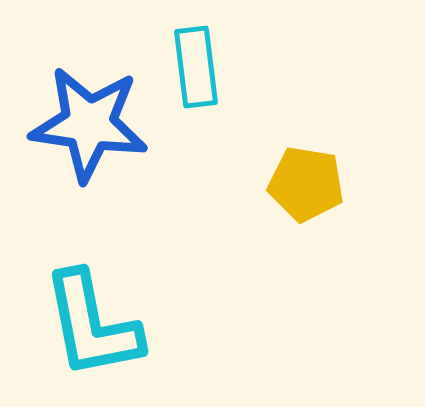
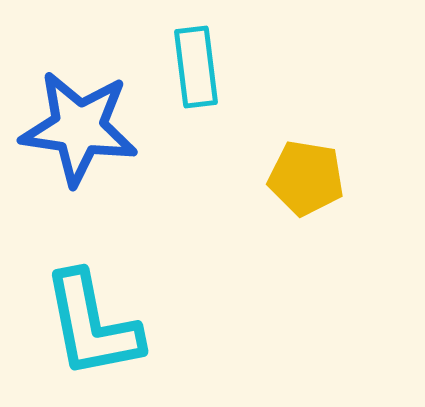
blue star: moved 10 px left, 4 px down
yellow pentagon: moved 6 px up
